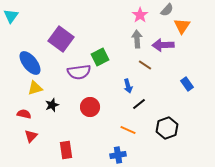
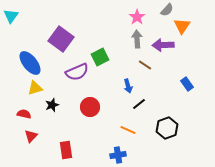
pink star: moved 3 px left, 2 px down
purple semicircle: moved 2 px left; rotated 15 degrees counterclockwise
